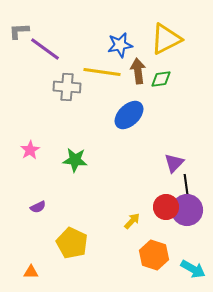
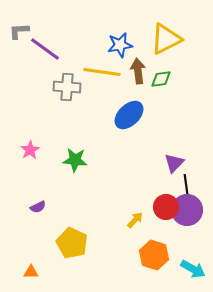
yellow arrow: moved 3 px right, 1 px up
